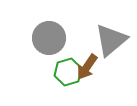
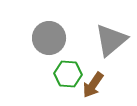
brown arrow: moved 6 px right, 18 px down
green hexagon: moved 2 px down; rotated 20 degrees clockwise
